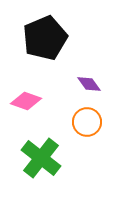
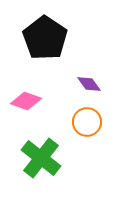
black pentagon: rotated 15 degrees counterclockwise
